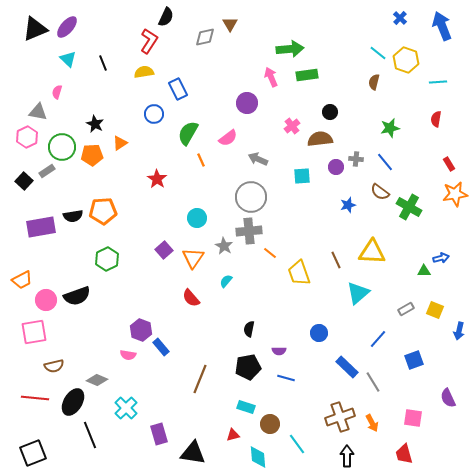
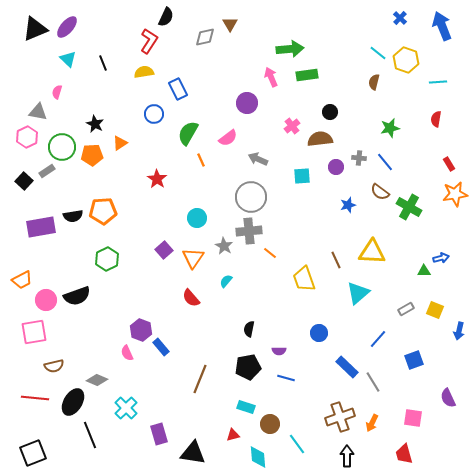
gray cross at (356, 159): moved 3 px right, 1 px up
yellow trapezoid at (299, 273): moved 5 px right, 6 px down
pink semicircle at (128, 355): moved 1 px left, 2 px up; rotated 56 degrees clockwise
orange arrow at (372, 423): rotated 54 degrees clockwise
